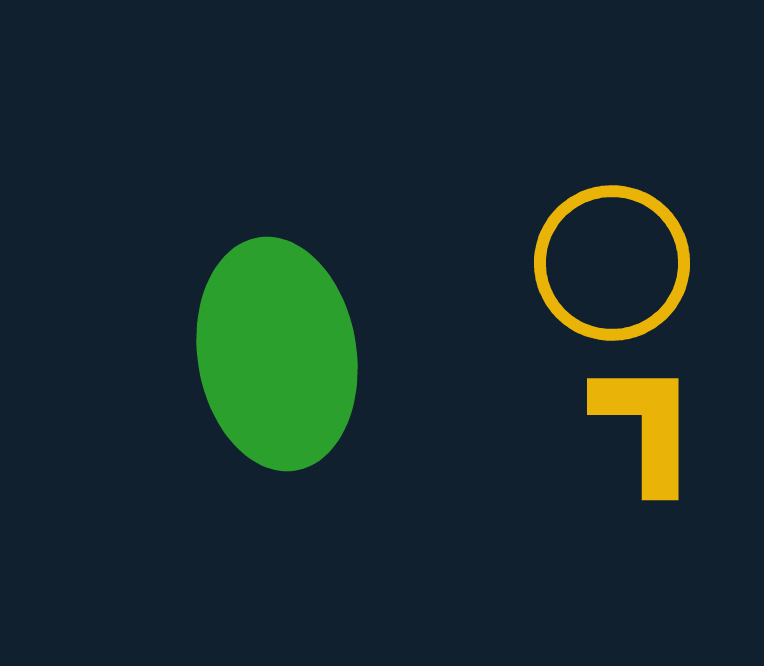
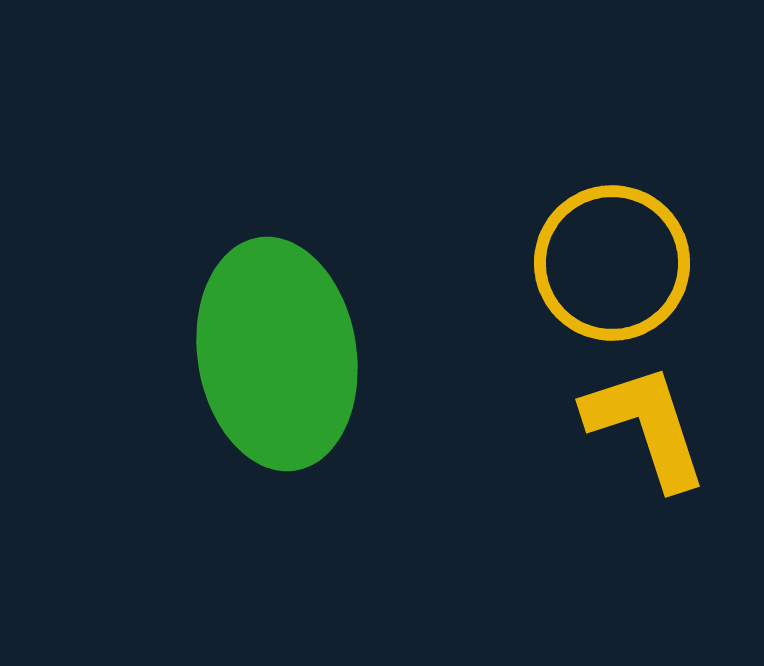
yellow L-shape: rotated 18 degrees counterclockwise
